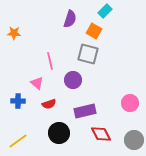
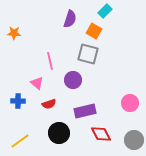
yellow line: moved 2 px right
